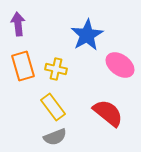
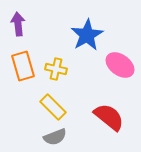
yellow rectangle: rotated 8 degrees counterclockwise
red semicircle: moved 1 px right, 4 px down
